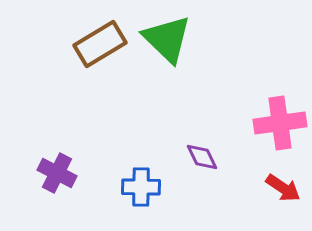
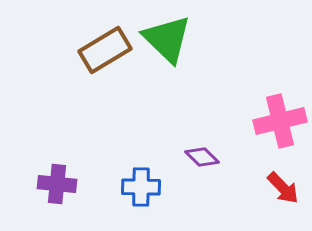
brown rectangle: moved 5 px right, 6 px down
pink cross: moved 2 px up; rotated 6 degrees counterclockwise
purple diamond: rotated 20 degrees counterclockwise
purple cross: moved 11 px down; rotated 21 degrees counterclockwise
red arrow: rotated 12 degrees clockwise
